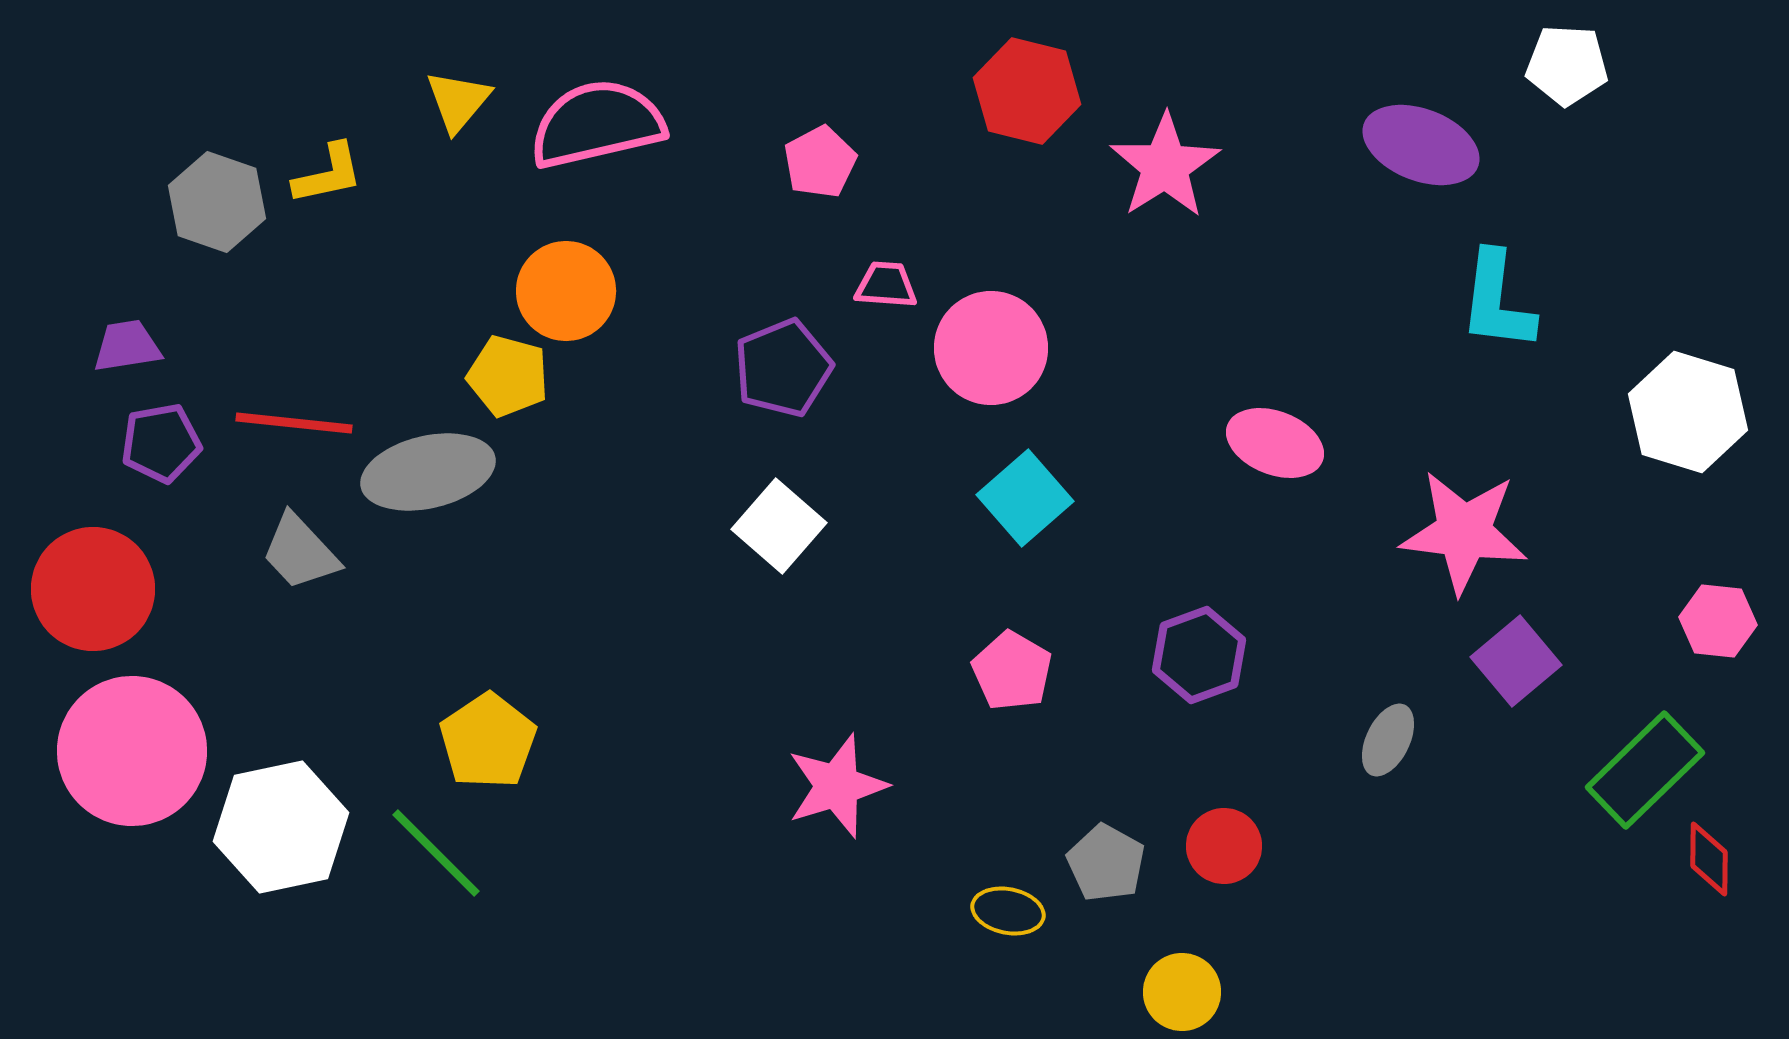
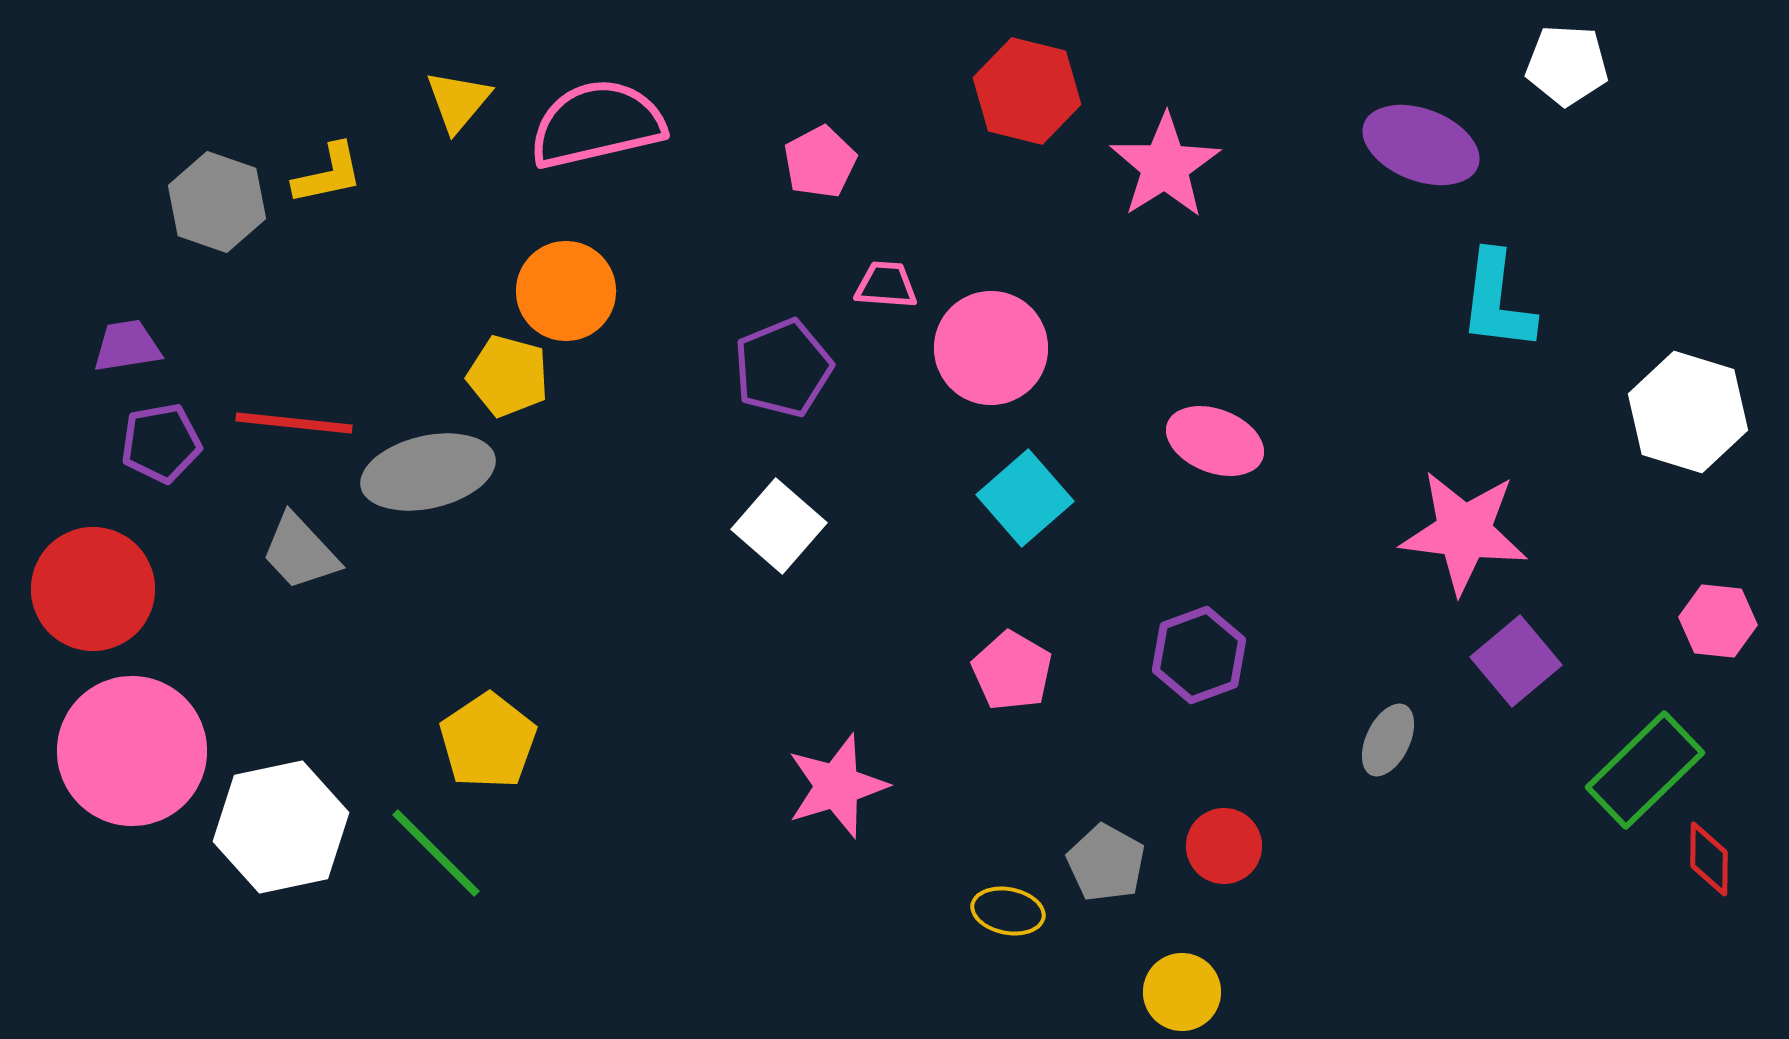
pink ellipse at (1275, 443): moved 60 px left, 2 px up
